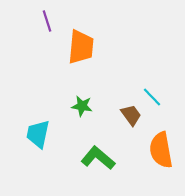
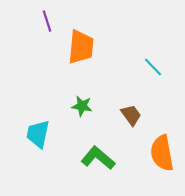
cyan line: moved 1 px right, 30 px up
orange semicircle: moved 1 px right, 3 px down
